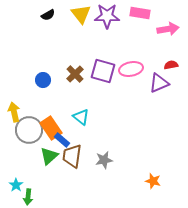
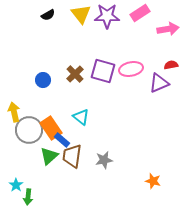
pink rectangle: rotated 42 degrees counterclockwise
